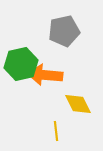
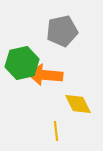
gray pentagon: moved 2 px left
green hexagon: moved 1 px right, 1 px up
